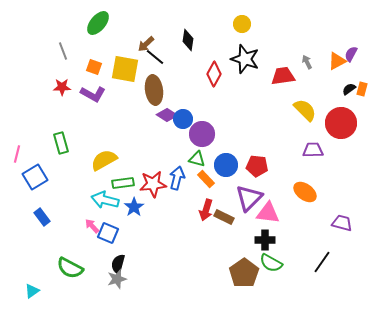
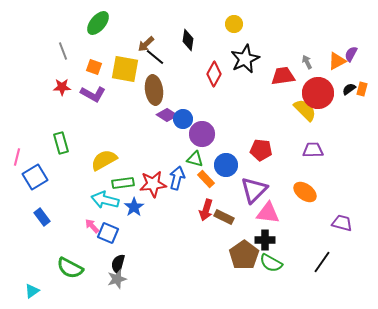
yellow circle at (242, 24): moved 8 px left
black star at (245, 59): rotated 28 degrees clockwise
red circle at (341, 123): moved 23 px left, 30 px up
pink line at (17, 154): moved 3 px down
green triangle at (197, 159): moved 2 px left
red pentagon at (257, 166): moved 4 px right, 16 px up
purple triangle at (249, 198): moved 5 px right, 8 px up
brown pentagon at (244, 273): moved 18 px up
